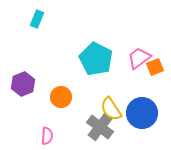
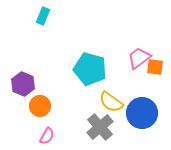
cyan rectangle: moved 6 px right, 3 px up
cyan pentagon: moved 6 px left, 10 px down; rotated 12 degrees counterclockwise
orange square: rotated 30 degrees clockwise
purple hexagon: rotated 15 degrees counterclockwise
orange circle: moved 21 px left, 9 px down
yellow semicircle: moved 7 px up; rotated 20 degrees counterclockwise
gray cross: rotated 12 degrees clockwise
pink semicircle: rotated 24 degrees clockwise
